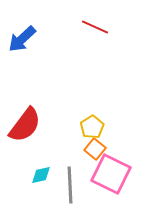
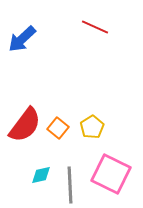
orange square: moved 37 px left, 21 px up
